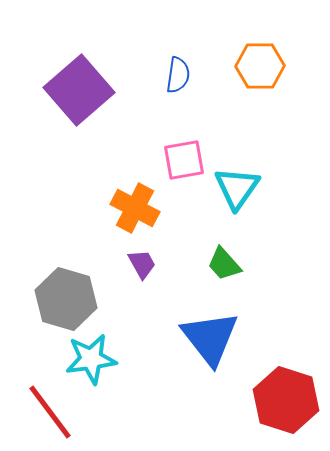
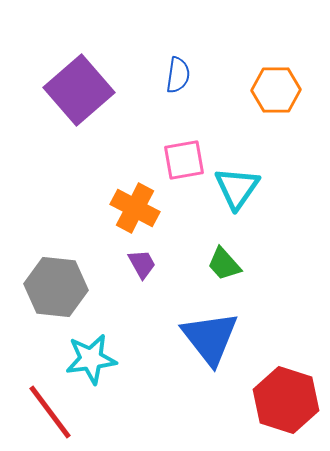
orange hexagon: moved 16 px right, 24 px down
gray hexagon: moved 10 px left, 12 px up; rotated 10 degrees counterclockwise
